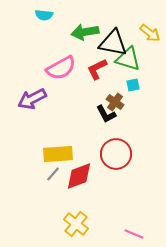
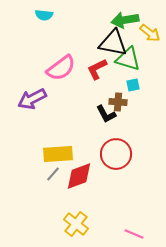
green arrow: moved 40 px right, 12 px up
pink semicircle: rotated 8 degrees counterclockwise
brown cross: moved 3 px right; rotated 30 degrees counterclockwise
